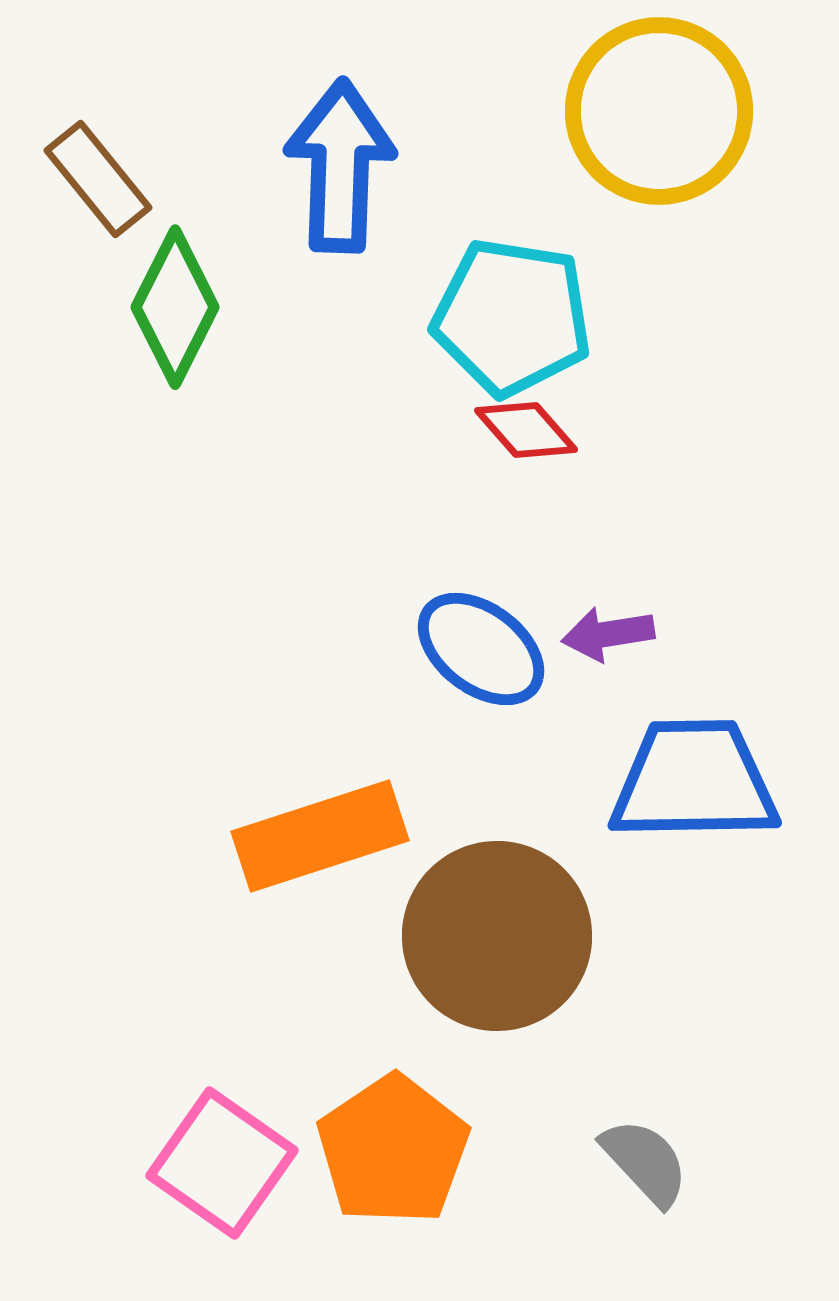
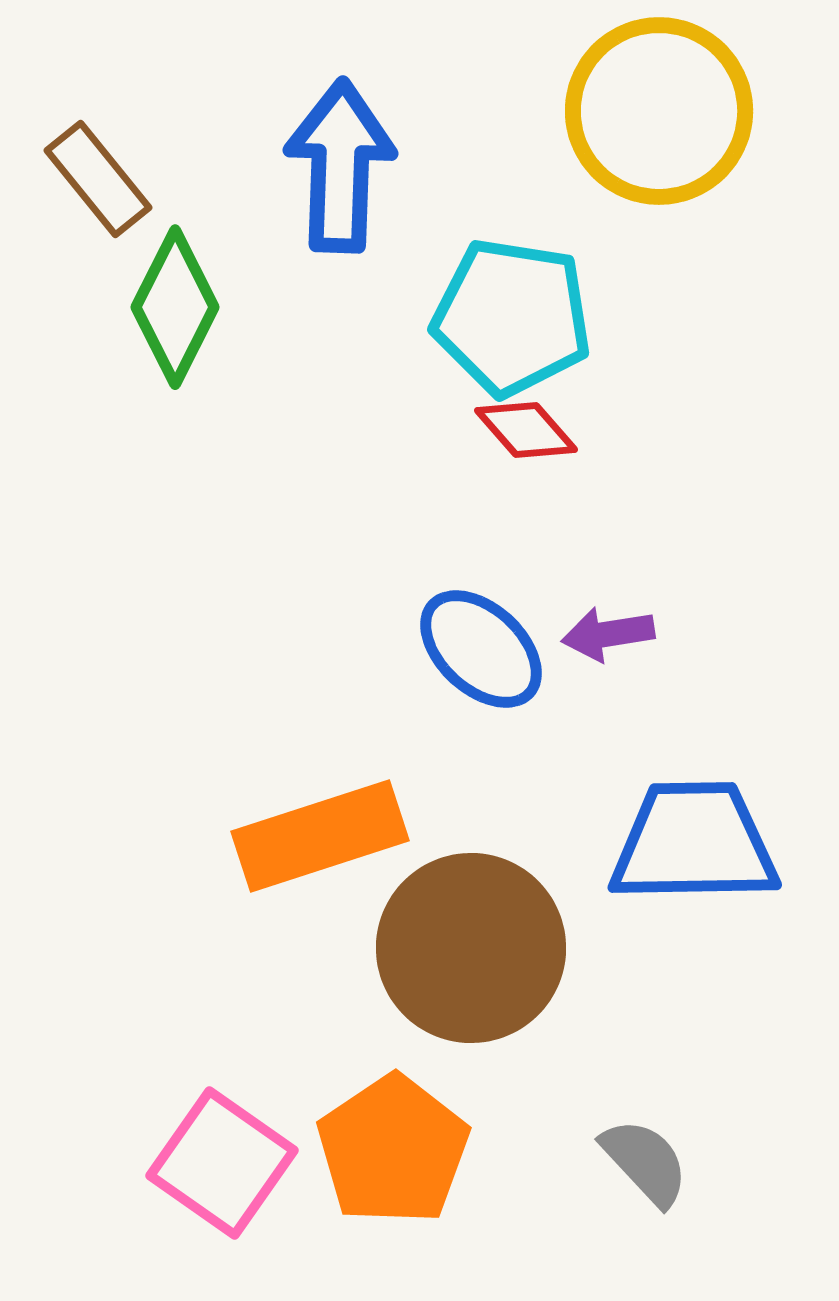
blue ellipse: rotated 6 degrees clockwise
blue trapezoid: moved 62 px down
brown circle: moved 26 px left, 12 px down
